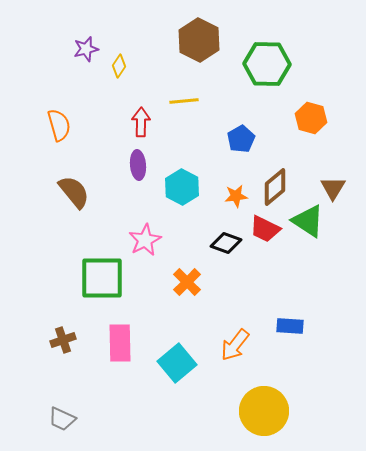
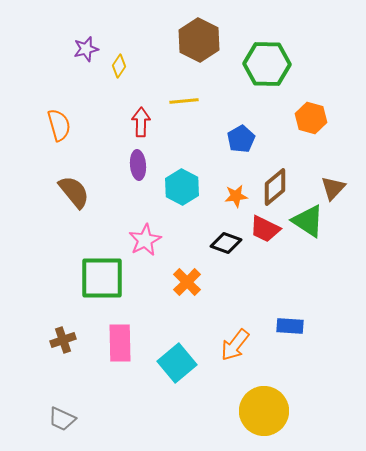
brown triangle: rotated 12 degrees clockwise
